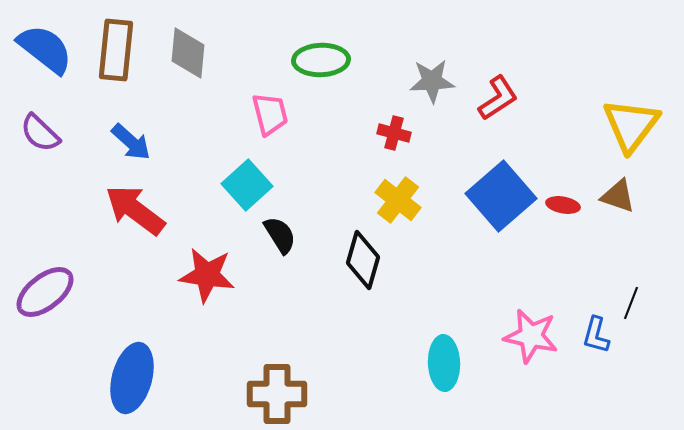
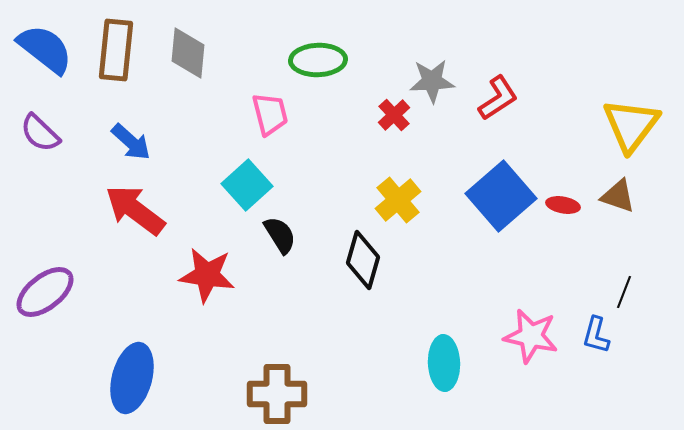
green ellipse: moved 3 px left
red cross: moved 18 px up; rotated 32 degrees clockwise
yellow cross: rotated 12 degrees clockwise
black line: moved 7 px left, 11 px up
